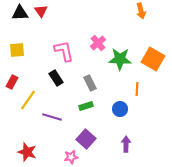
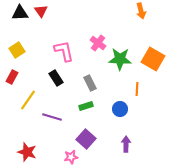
pink cross: rotated 14 degrees counterclockwise
yellow square: rotated 28 degrees counterclockwise
red rectangle: moved 5 px up
